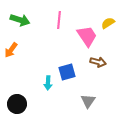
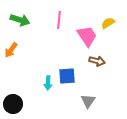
brown arrow: moved 1 px left, 1 px up
blue square: moved 4 px down; rotated 12 degrees clockwise
black circle: moved 4 px left
